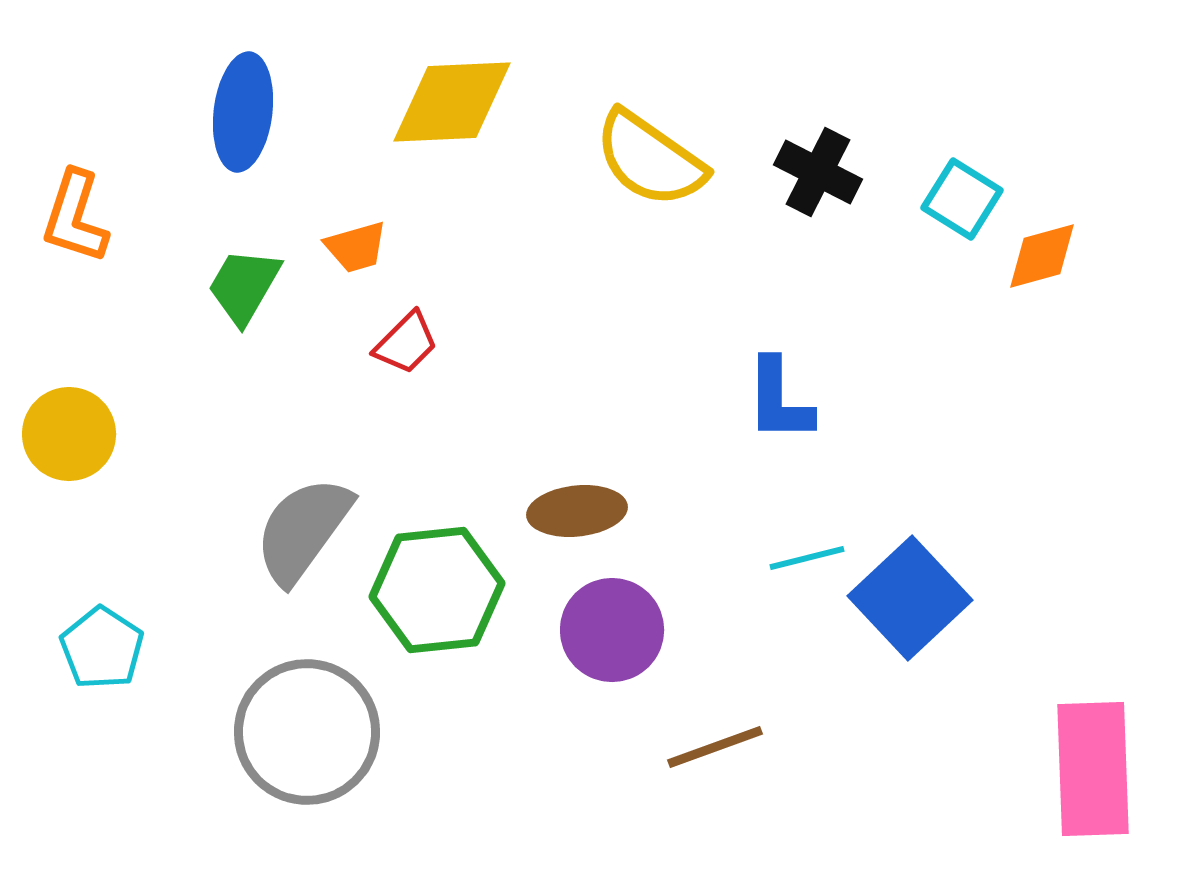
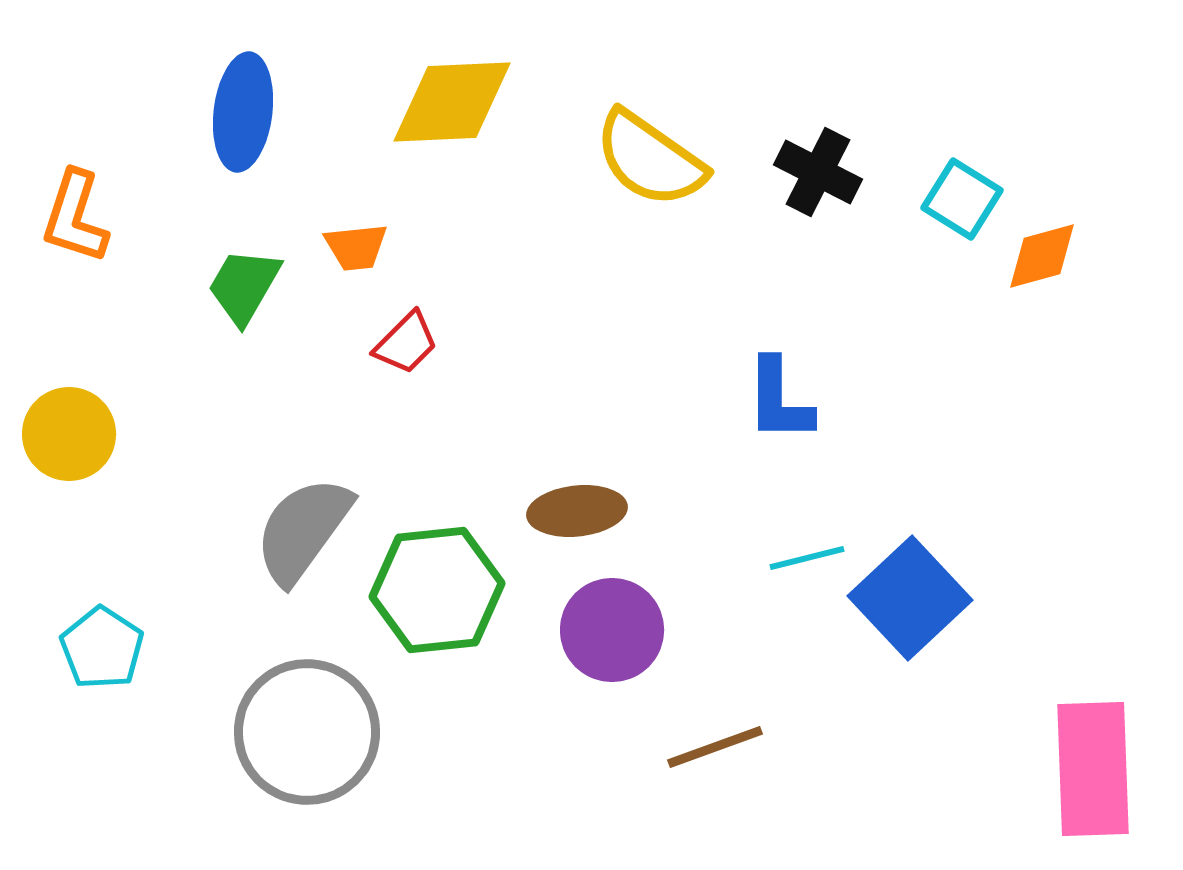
orange trapezoid: rotated 10 degrees clockwise
